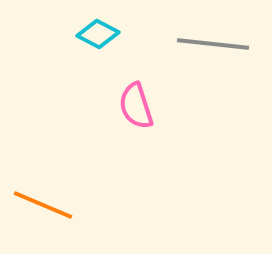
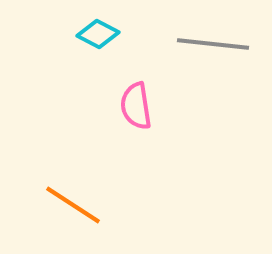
pink semicircle: rotated 9 degrees clockwise
orange line: moved 30 px right; rotated 10 degrees clockwise
